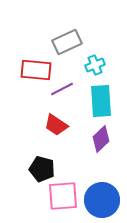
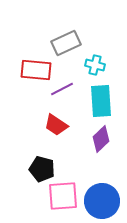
gray rectangle: moved 1 px left, 1 px down
cyan cross: rotated 36 degrees clockwise
blue circle: moved 1 px down
